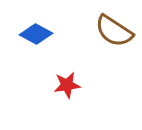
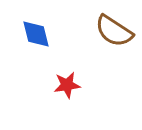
blue diamond: rotated 48 degrees clockwise
